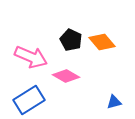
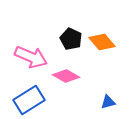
black pentagon: moved 1 px up
blue triangle: moved 6 px left
